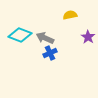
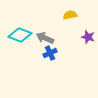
purple star: rotated 16 degrees counterclockwise
